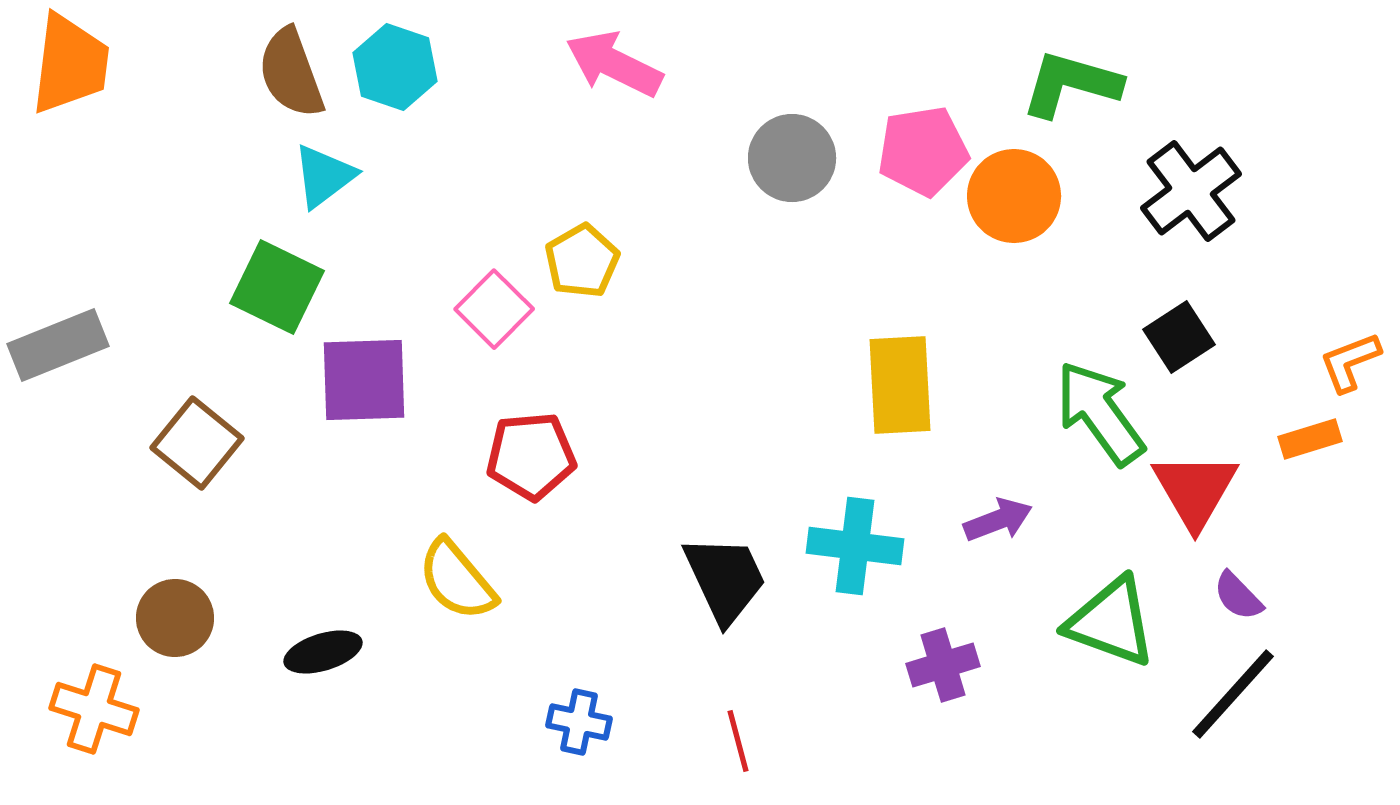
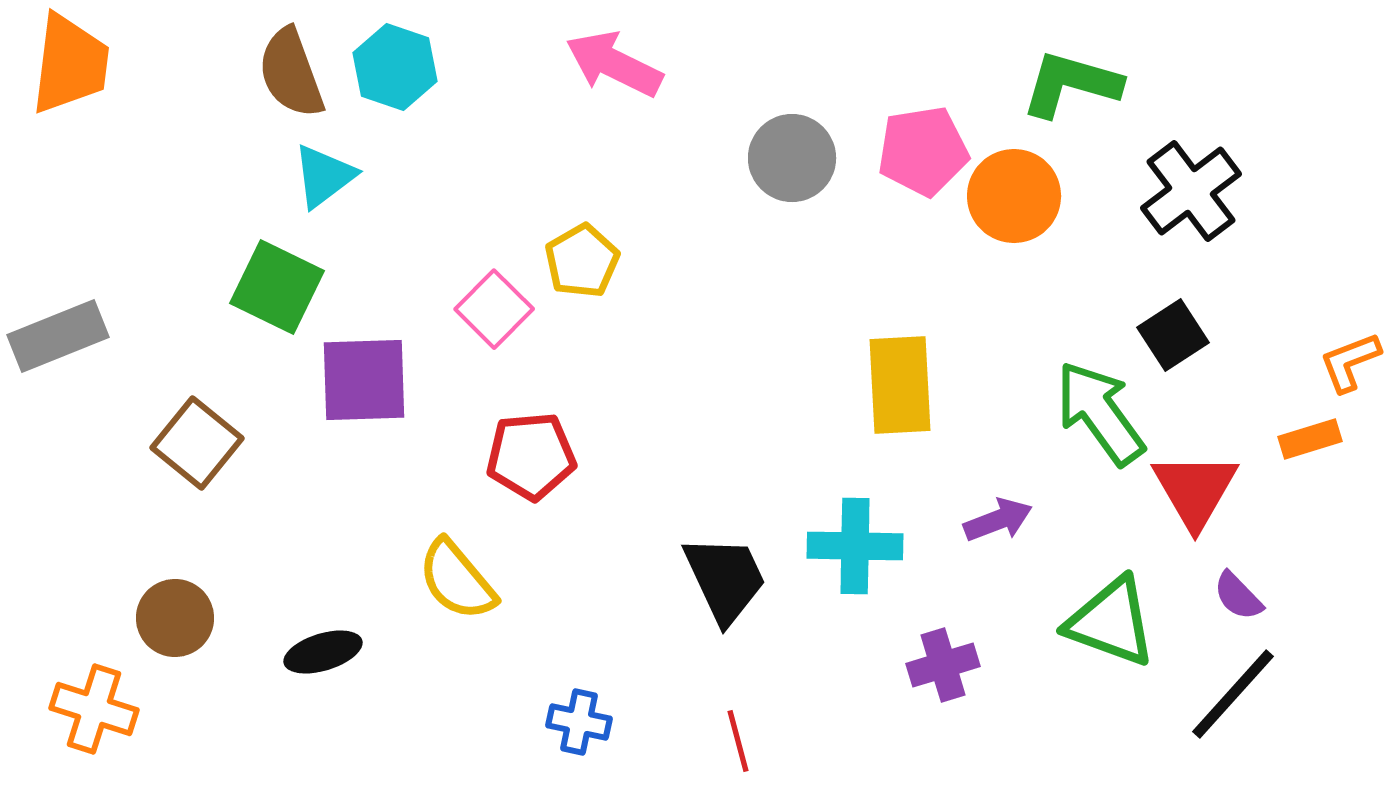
black square: moved 6 px left, 2 px up
gray rectangle: moved 9 px up
cyan cross: rotated 6 degrees counterclockwise
